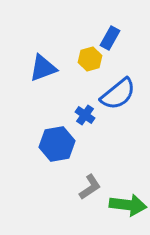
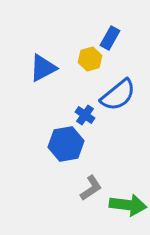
blue triangle: rotated 8 degrees counterclockwise
blue semicircle: moved 1 px down
blue hexagon: moved 9 px right
gray L-shape: moved 1 px right, 1 px down
